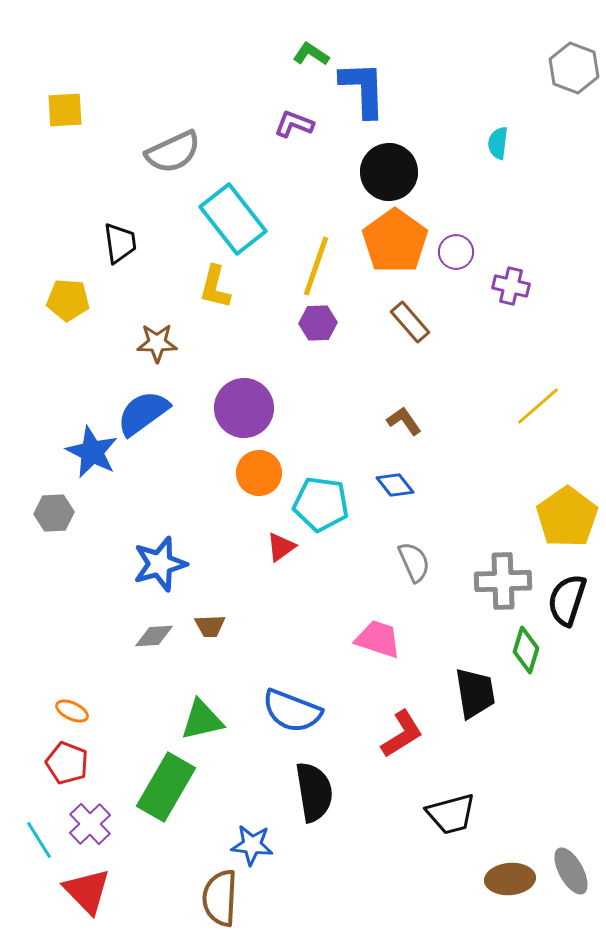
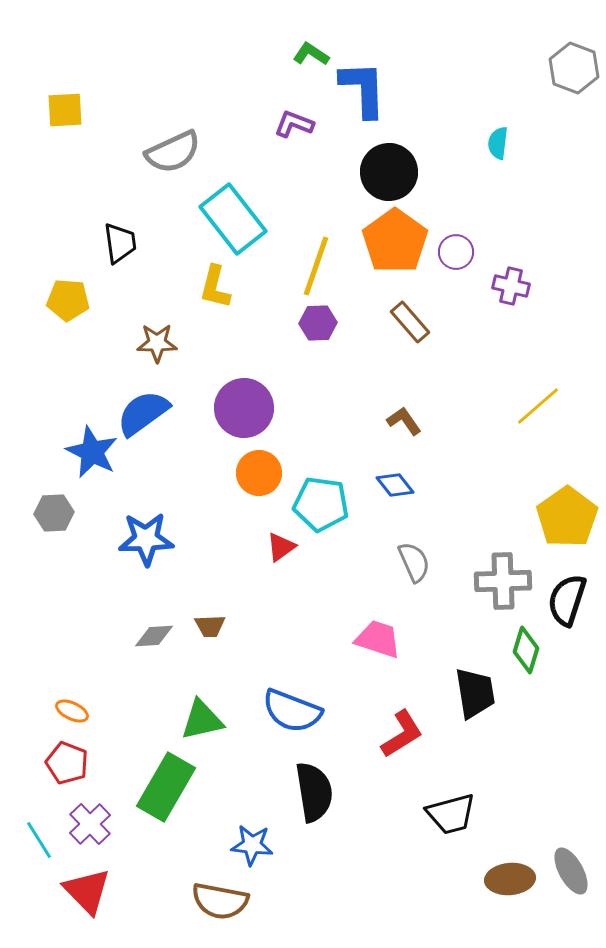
blue star at (160, 564): moved 14 px left, 25 px up; rotated 14 degrees clockwise
brown semicircle at (220, 898): moved 3 px down; rotated 82 degrees counterclockwise
